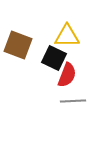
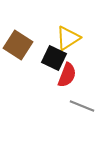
yellow triangle: moved 1 px right, 2 px down; rotated 32 degrees counterclockwise
brown square: rotated 12 degrees clockwise
gray line: moved 9 px right, 5 px down; rotated 25 degrees clockwise
